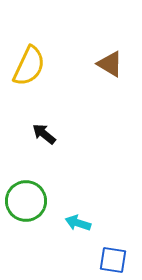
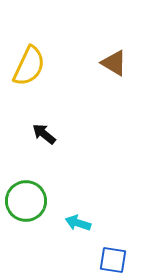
brown triangle: moved 4 px right, 1 px up
